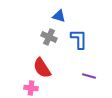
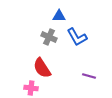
blue triangle: rotated 16 degrees counterclockwise
blue L-shape: moved 2 px left, 2 px up; rotated 150 degrees clockwise
